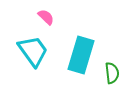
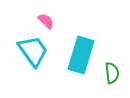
pink semicircle: moved 4 px down
